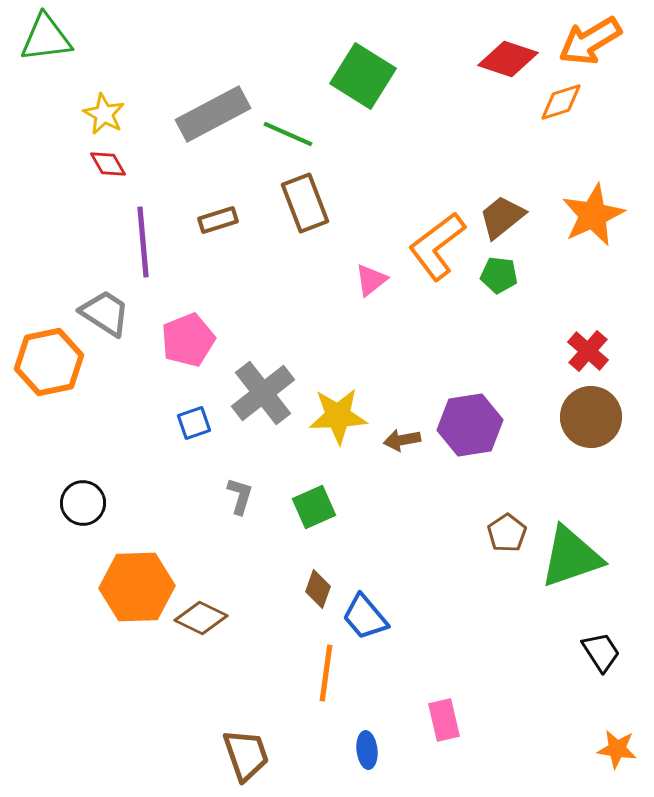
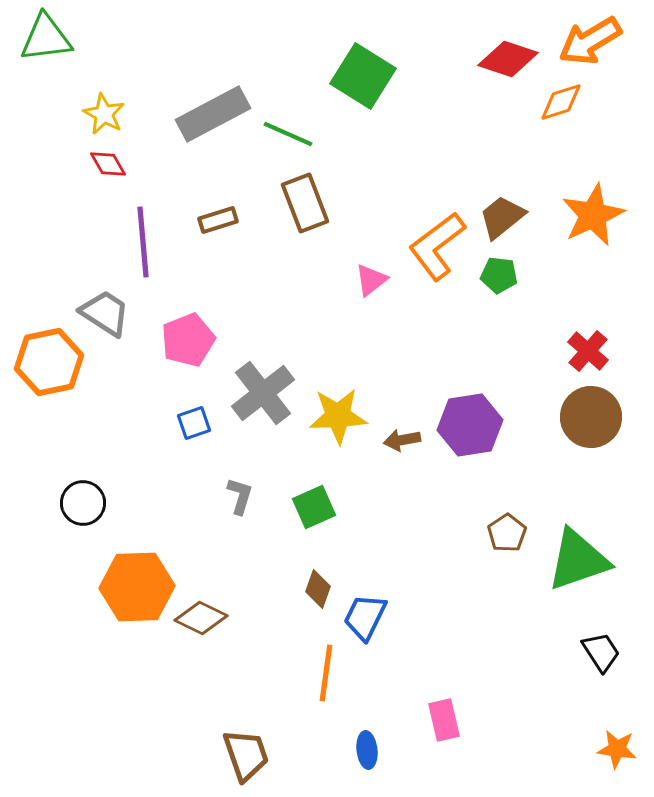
green triangle at (571, 557): moved 7 px right, 3 px down
blue trapezoid at (365, 617): rotated 66 degrees clockwise
